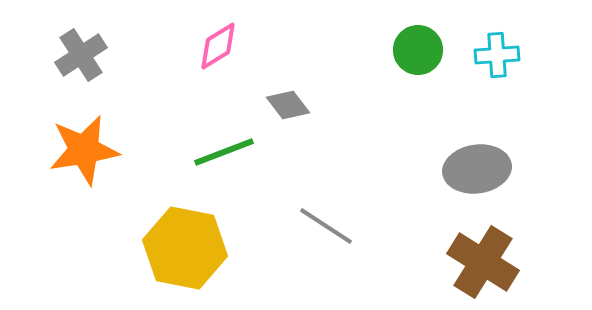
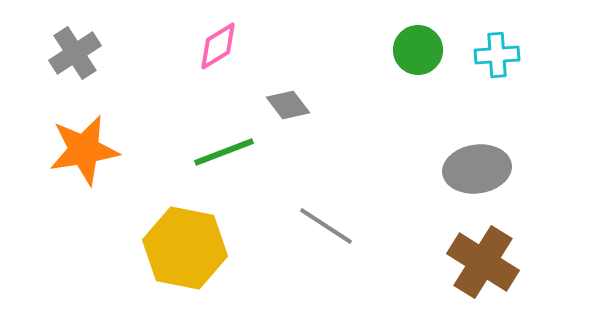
gray cross: moved 6 px left, 2 px up
